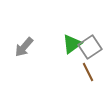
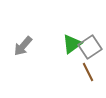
gray arrow: moved 1 px left, 1 px up
